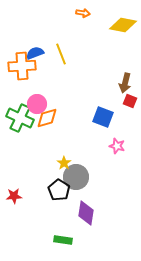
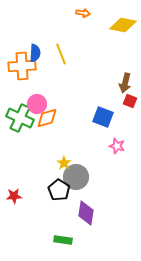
blue semicircle: rotated 114 degrees clockwise
